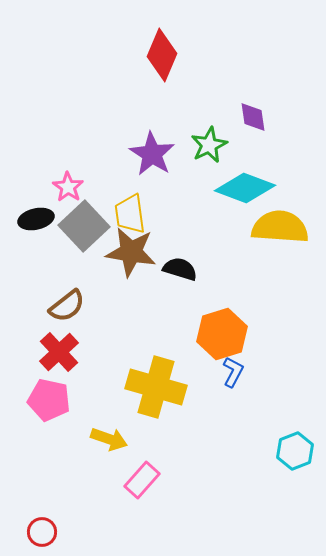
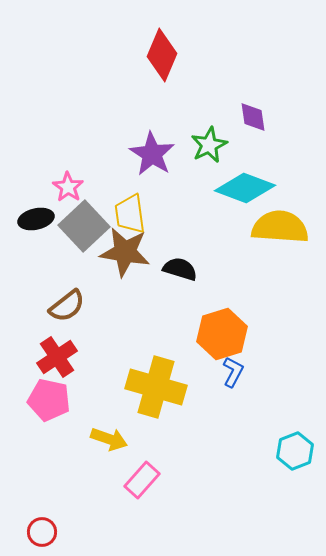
brown star: moved 6 px left
red cross: moved 2 px left, 5 px down; rotated 9 degrees clockwise
